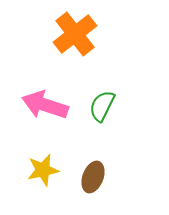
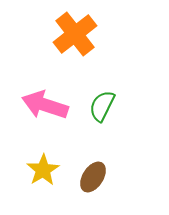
yellow star: rotated 20 degrees counterclockwise
brown ellipse: rotated 12 degrees clockwise
